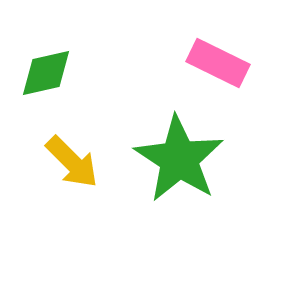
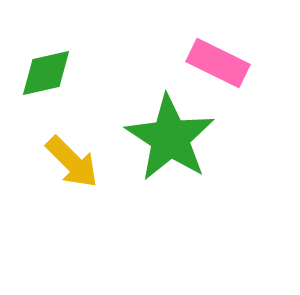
green star: moved 9 px left, 21 px up
